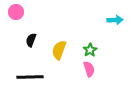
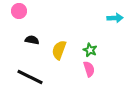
pink circle: moved 3 px right, 1 px up
cyan arrow: moved 2 px up
black semicircle: moved 1 px right; rotated 80 degrees clockwise
green star: rotated 16 degrees counterclockwise
black line: rotated 28 degrees clockwise
